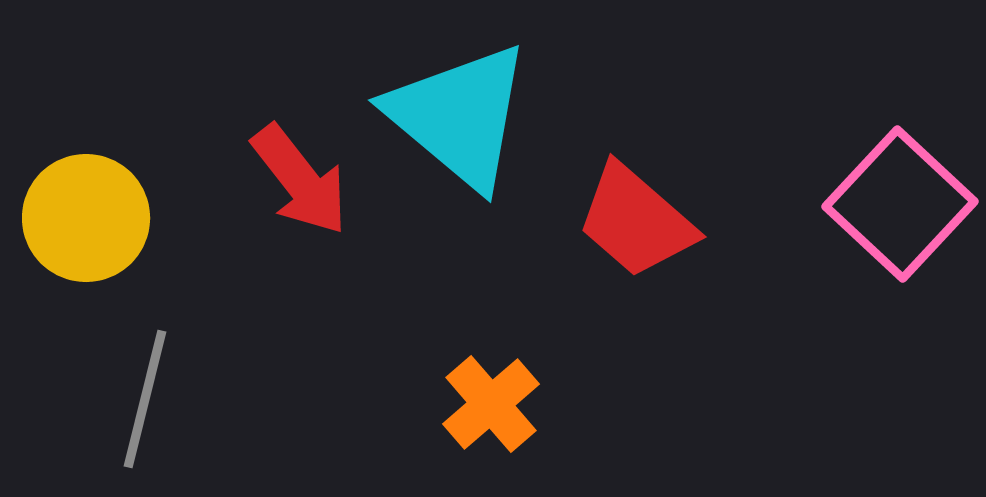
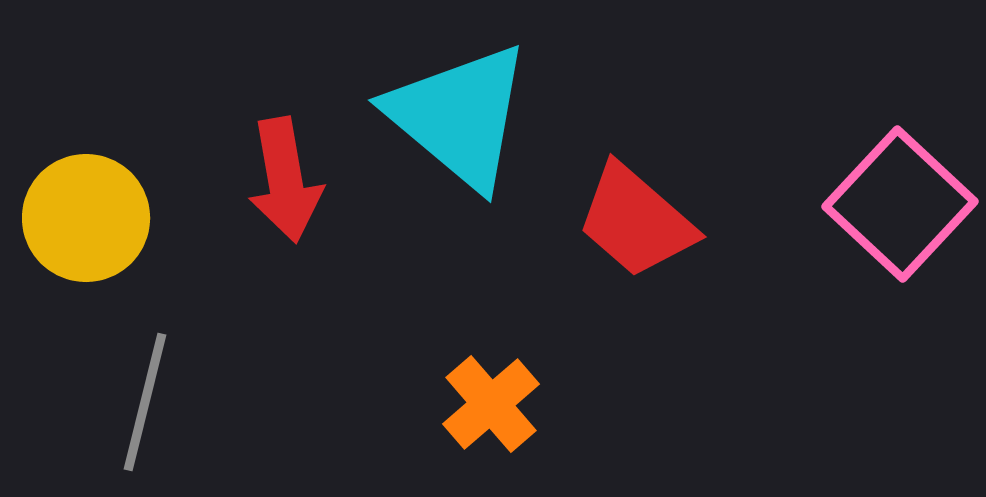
red arrow: moved 15 px left; rotated 28 degrees clockwise
gray line: moved 3 px down
